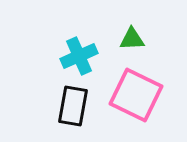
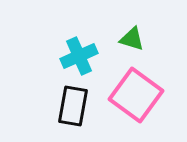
green triangle: rotated 20 degrees clockwise
pink square: rotated 10 degrees clockwise
